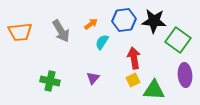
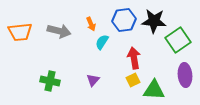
orange arrow: rotated 104 degrees clockwise
gray arrow: moved 2 px left; rotated 45 degrees counterclockwise
green square: rotated 20 degrees clockwise
purple triangle: moved 2 px down
